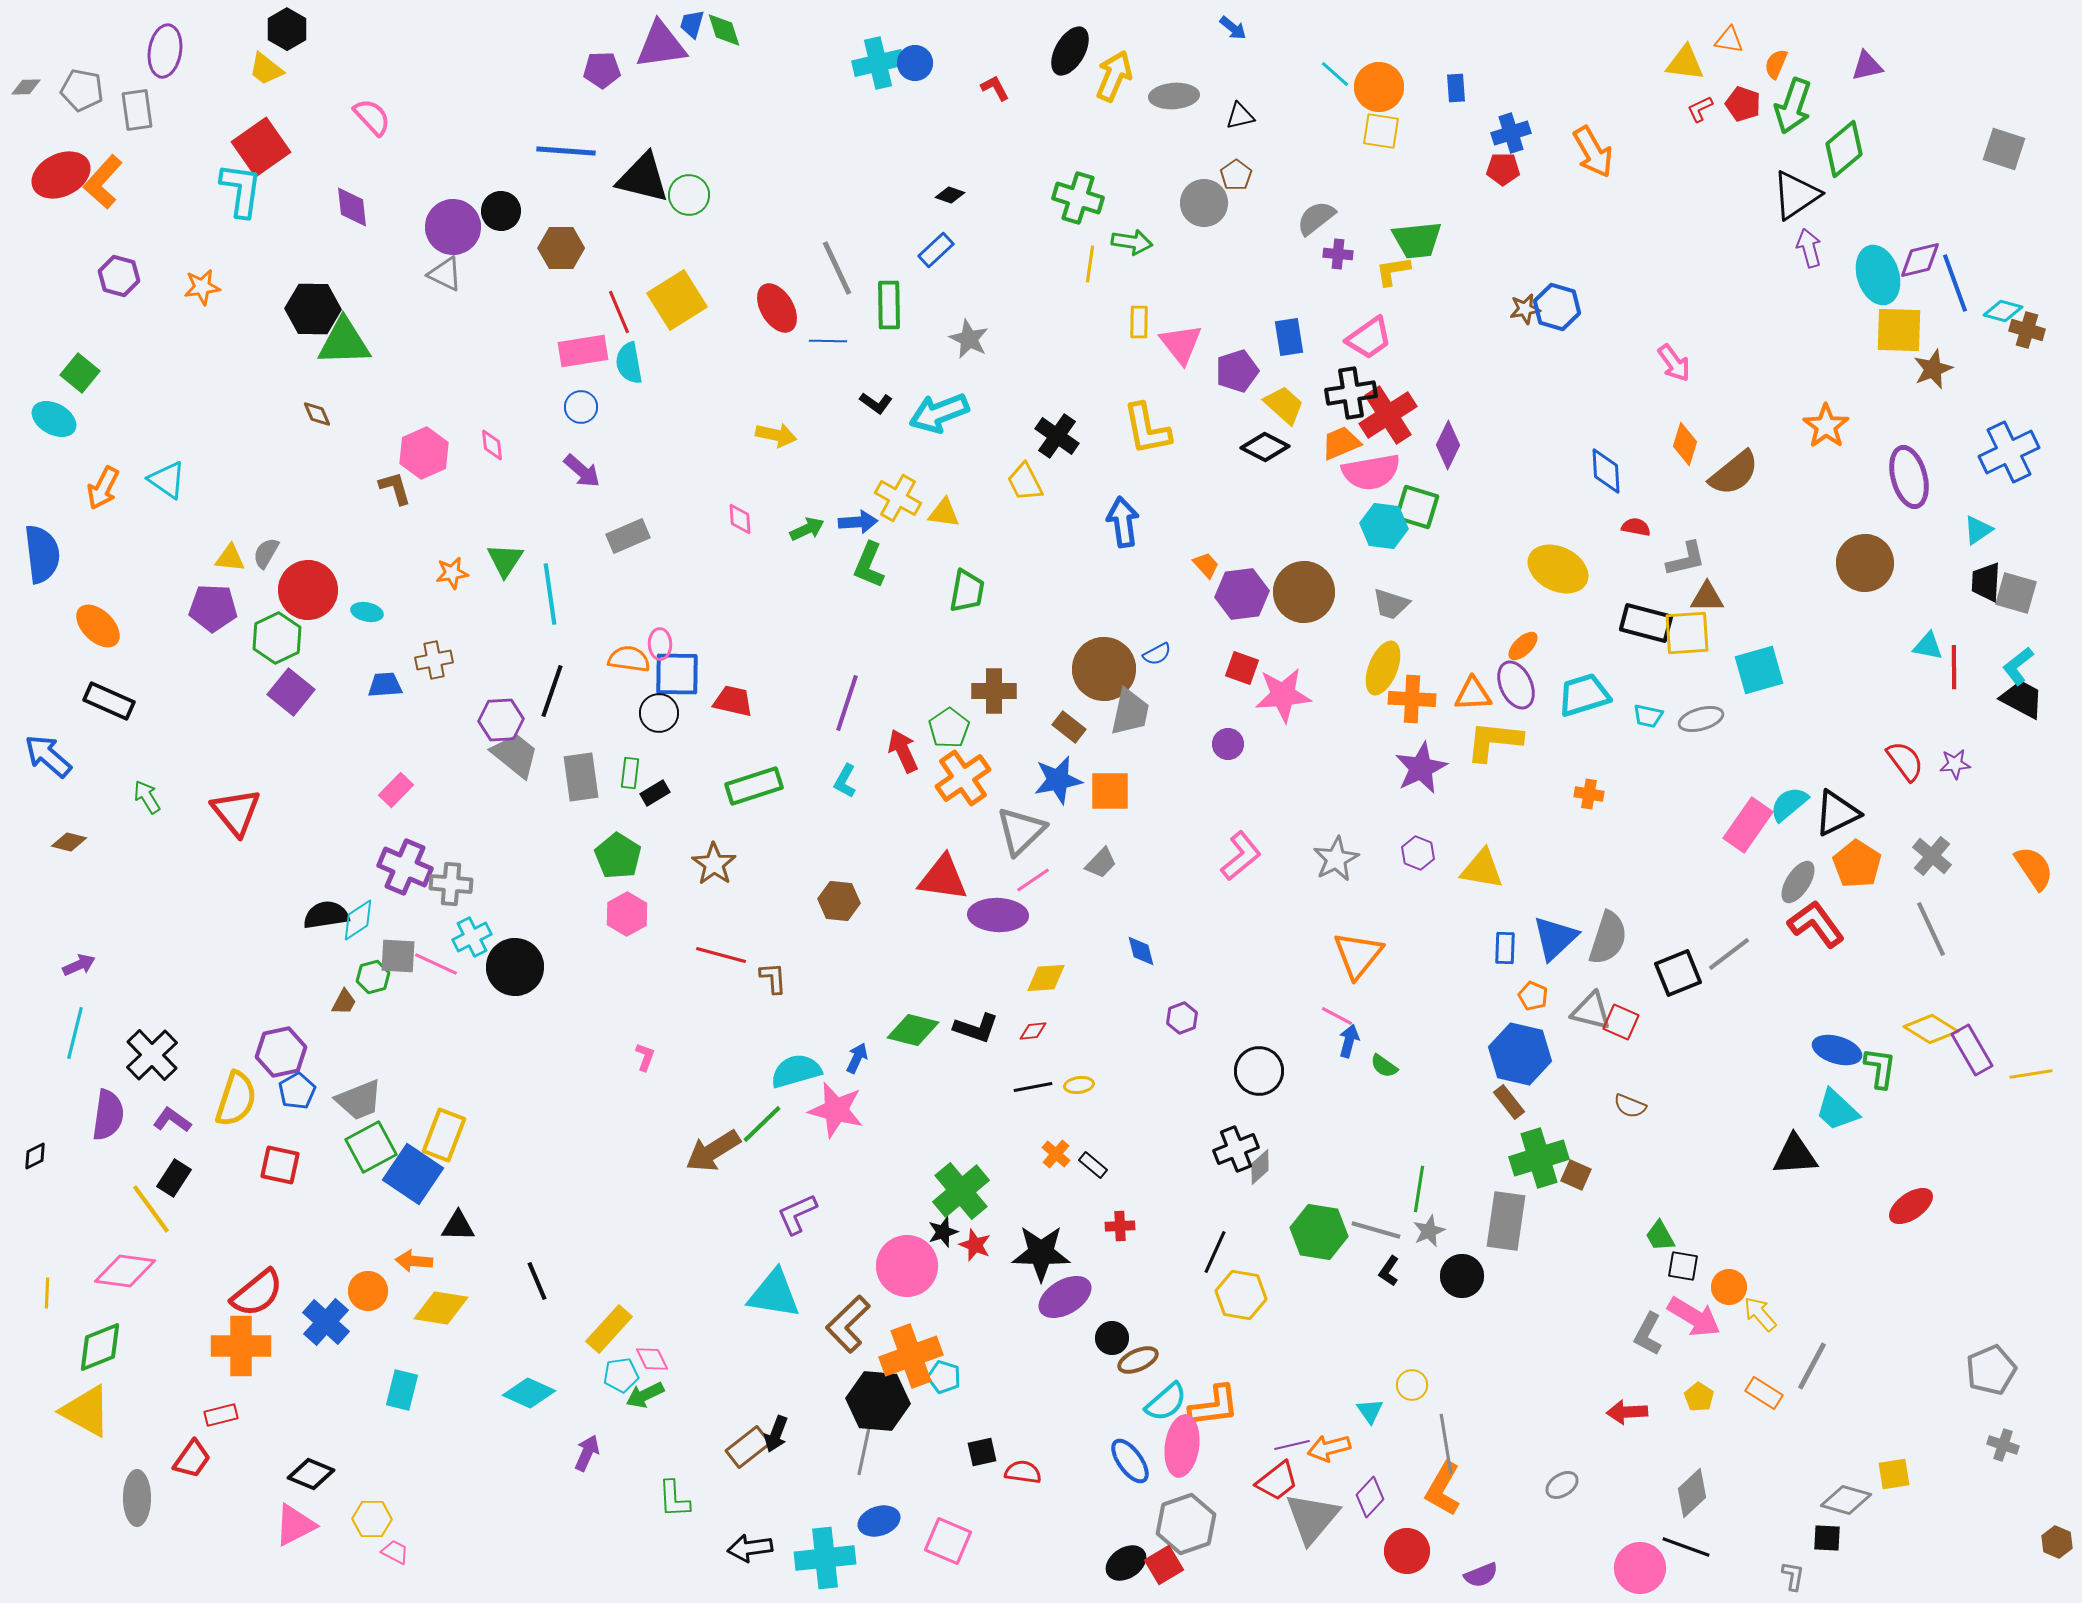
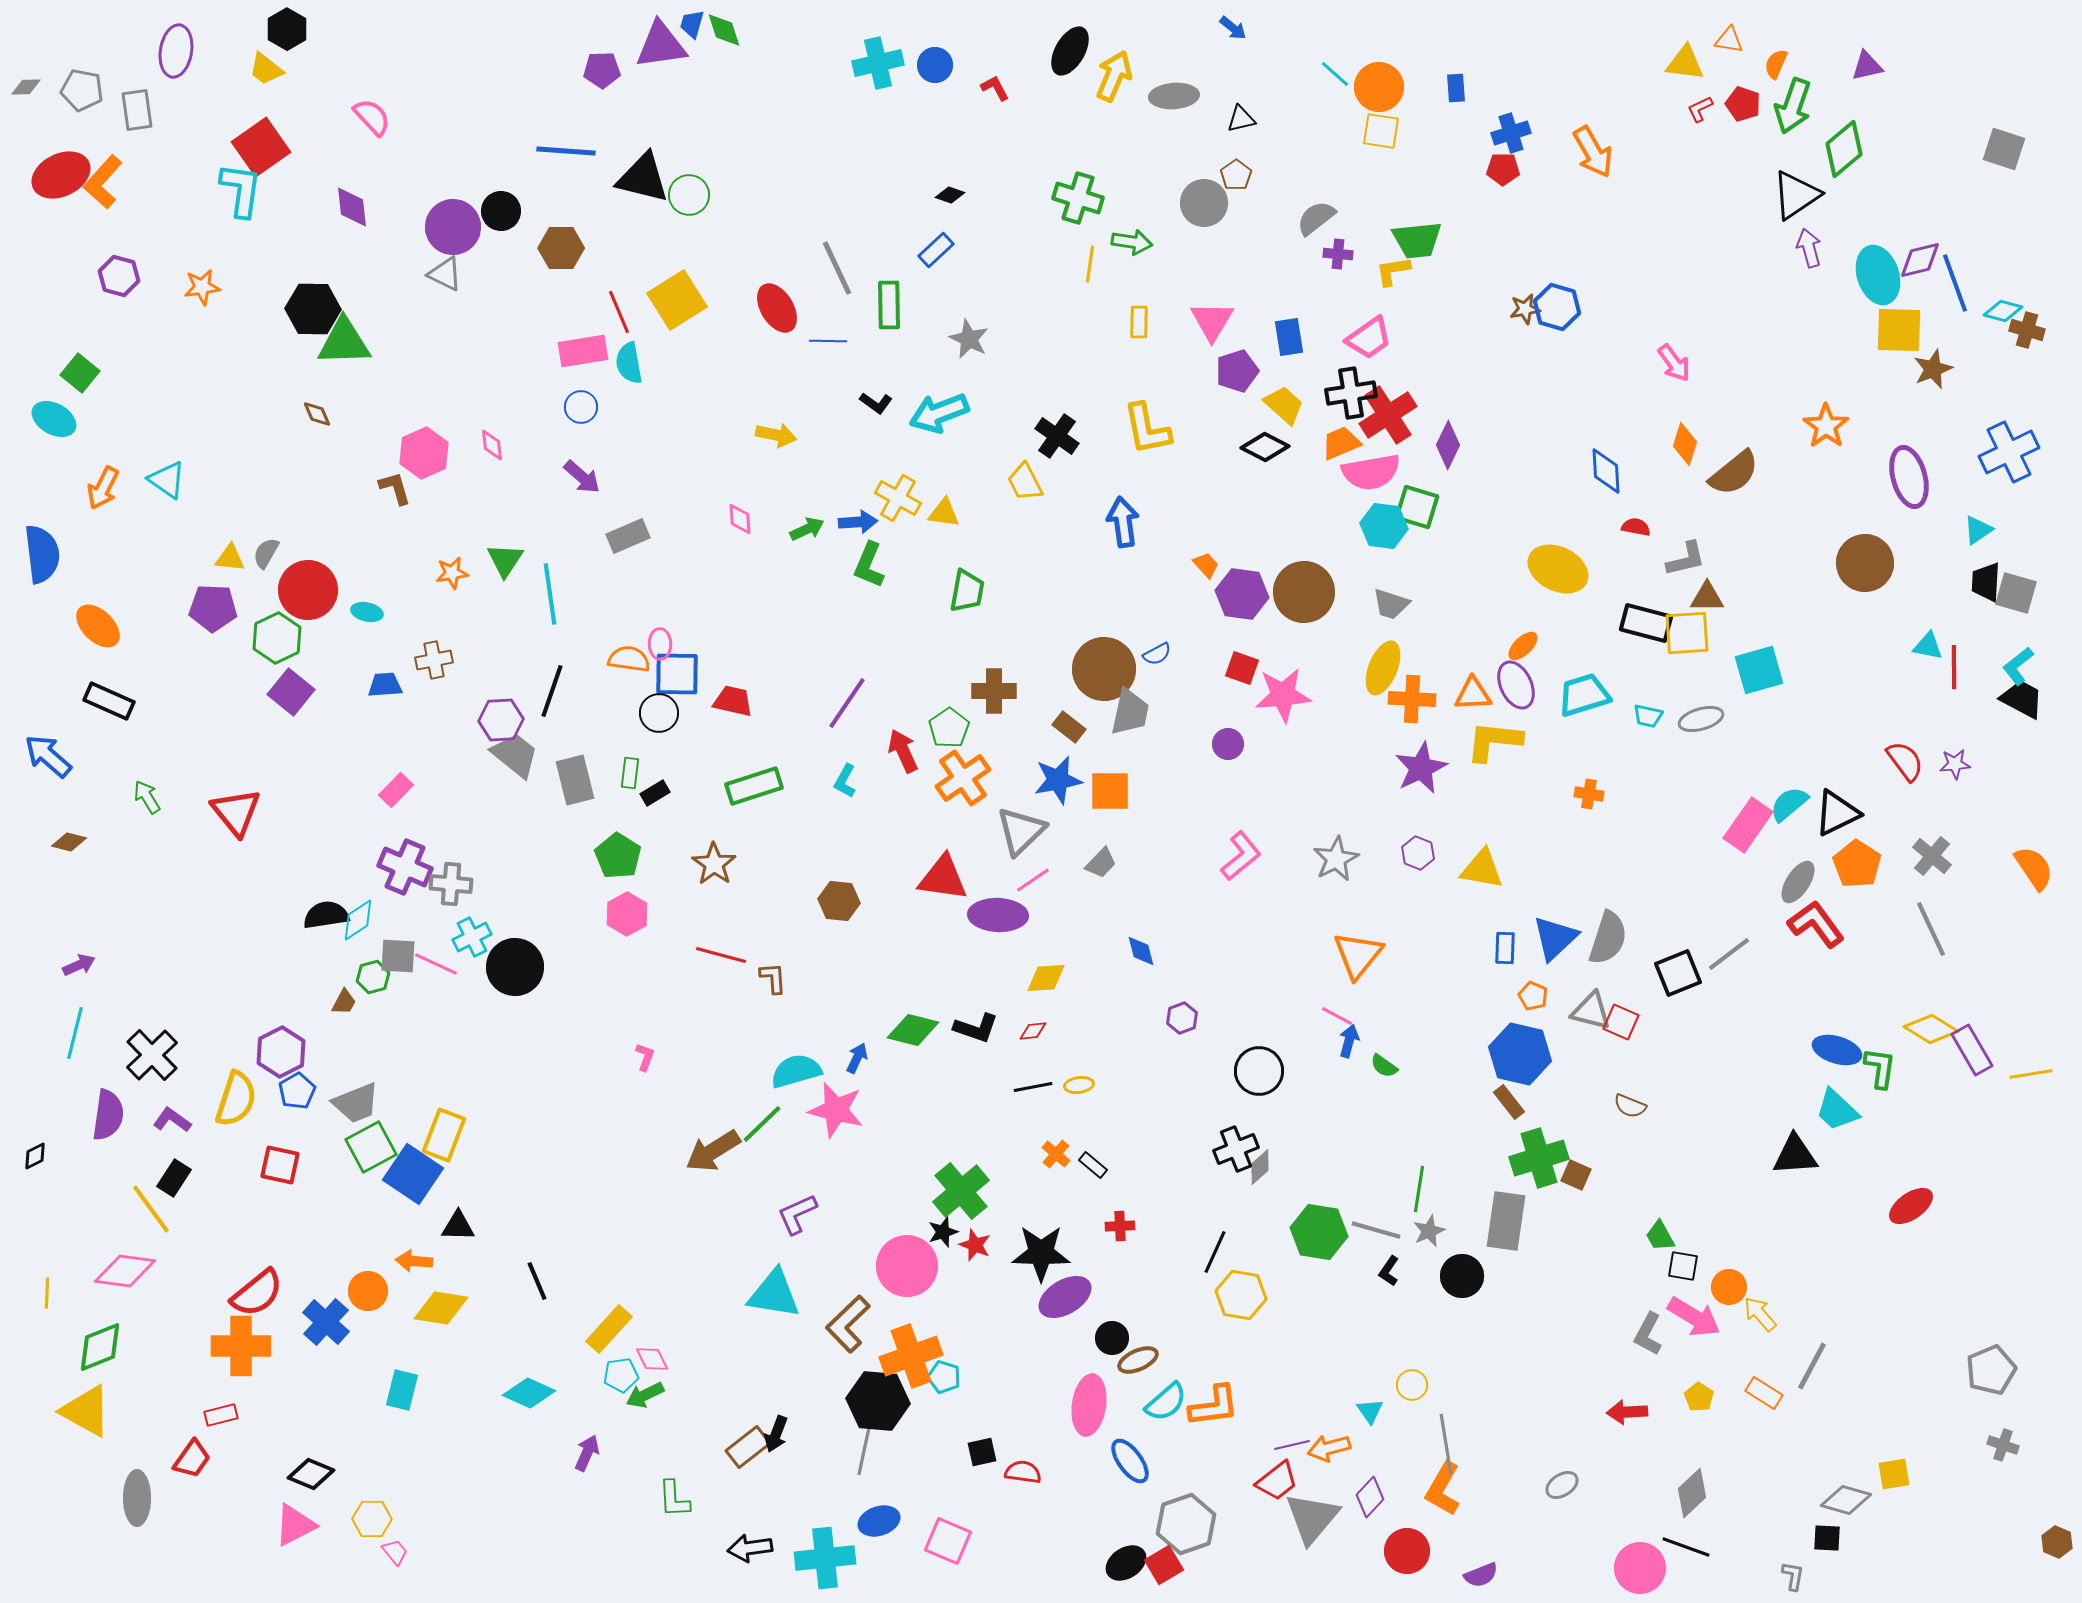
purple ellipse at (165, 51): moved 11 px right
blue circle at (915, 63): moved 20 px right, 2 px down
black triangle at (1240, 116): moved 1 px right, 3 px down
pink triangle at (1181, 344): moved 31 px right, 23 px up; rotated 9 degrees clockwise
purple arrow at (582, 471): moved 6 px down
purple hexagon at (1242, 594): rotated 15 degrees clockwise
purple line at (847, 703): rotated 16 degrees clockwise
gray rectangle at (581, 777): moved 6 px left, 3 px down; rotated 6 degrees counterclockwise
purple hexagon at (281, 1052): rotated 15 degrees counterclockwise
gray trapezoid at (359, 1100): moved 3 px left, 3 px down
pink ellipse at (1182, 1446): moved 93 px left, 41 px up
pink trapezoid at (395, 1552): rotated 24 degrees clockwise
